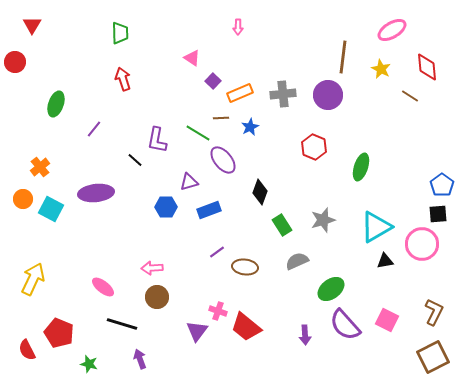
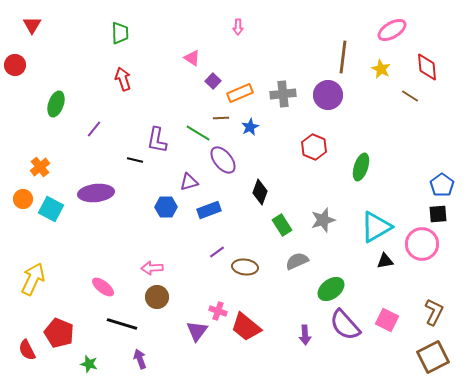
red circle at (15, 62): moved 3 px down
black line at (135, 160): rotated 28 degrees counterclockwise
